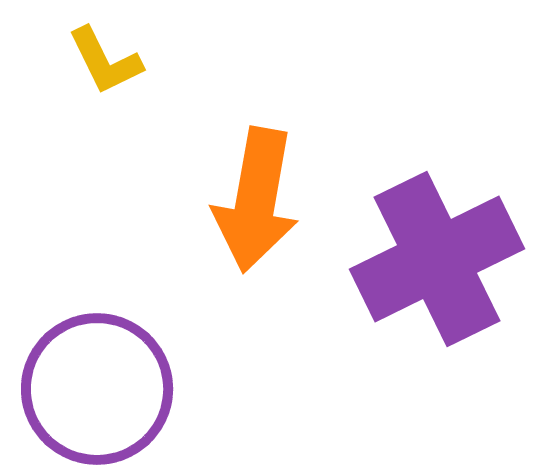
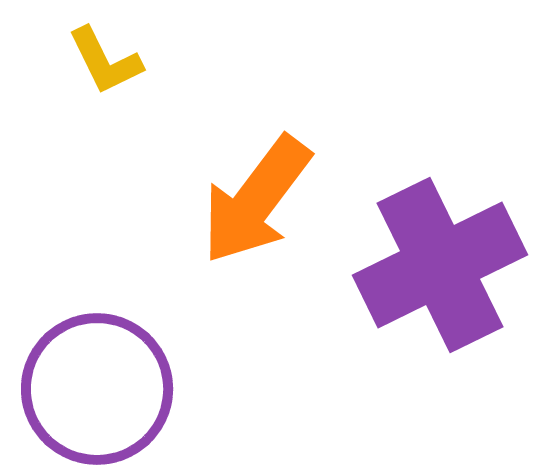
orange arrow: rotated 27 degrees clockwise
purple cross: moved 3 px right, 6 px down
